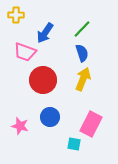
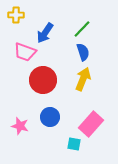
blue semicircle: moved 1 px right, 1 px up
pink rectangle: rotated 15 degrees clockwise
